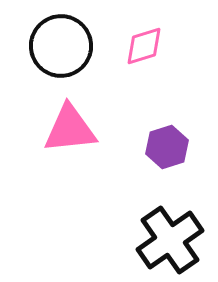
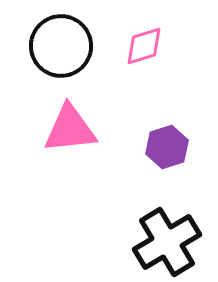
black cross: moved 3 px left, 2 px down; rotated 4 degrees clockwise
